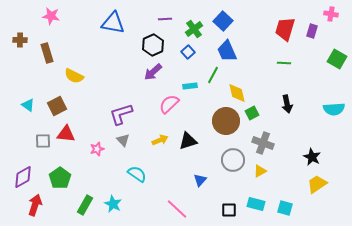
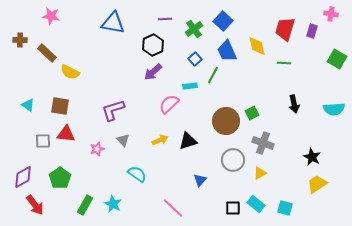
blue square at (188, 52): moved 7 px right, 7 px down
brown rectangle at (47, 53): rotated 30 degrees counterclockwise
yellow semicircle at (74, 76): moved 4 px left, 4 px up
yellow diamond at (237, 93): moved 20 px right, 47 px up
black arrow at (287, 104): moved 7 px right
brown square at (57, 106): moved 3 px right; rotated 36 degrees clockwise
purple L-shape at (121, 114): moved 8 px left, 4 px up
yellow triangle at (260, 171): moved 2 px down
cyan rectangle at (256, 204): rotated 24 degrees clockwise
red arrow at (35, 205): rotated 125 degrees clockwise
pink line at (177, 209): moved 4 px left, 1 px up
black square at (229, 210): moved 4 px right, 2 px up
